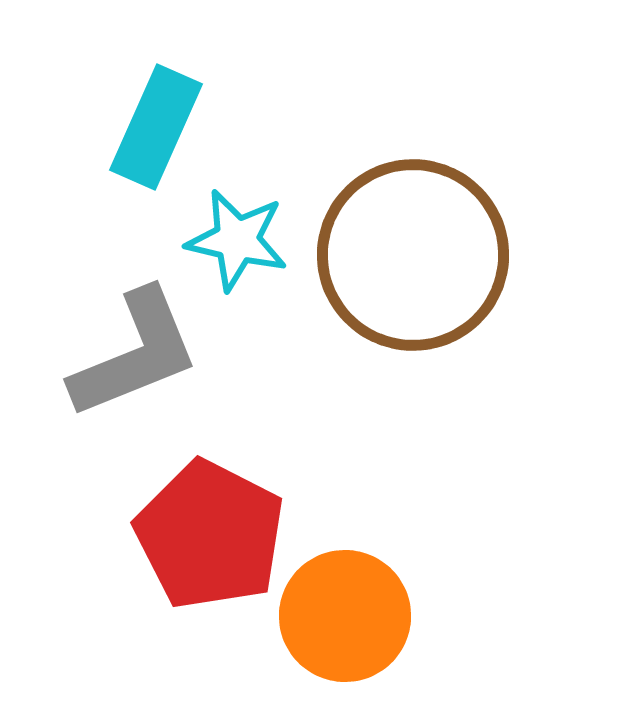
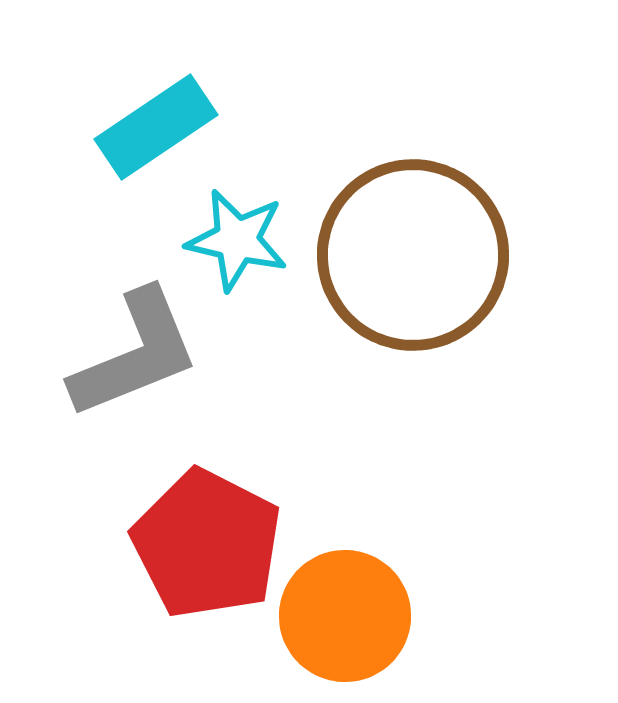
cyan rectangle: rotated 32 degrees clockwise
red pentagon: moved 3 px left, 9 px down
